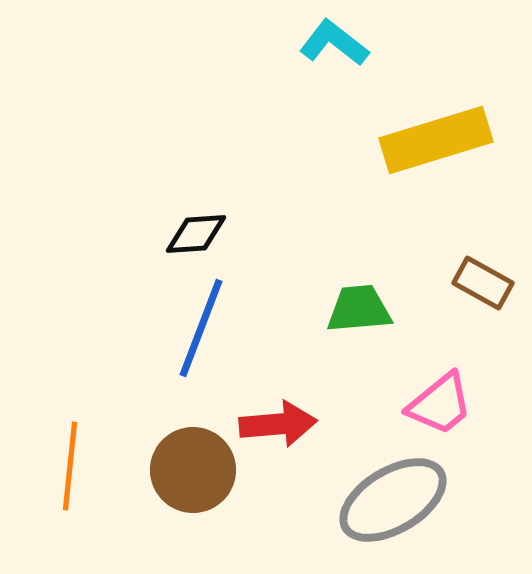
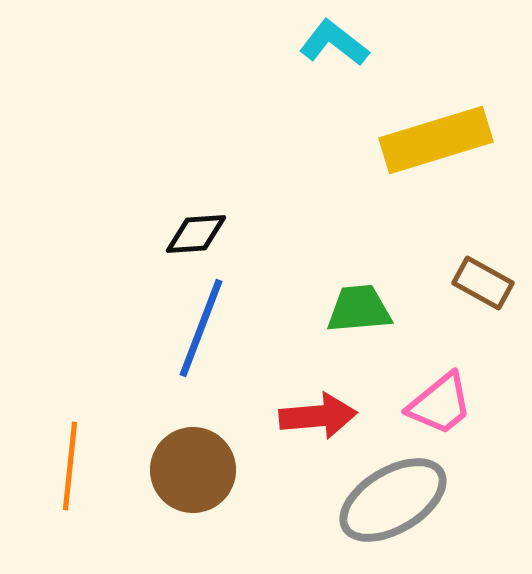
red arrow: moved 40 px right, 8 px up
